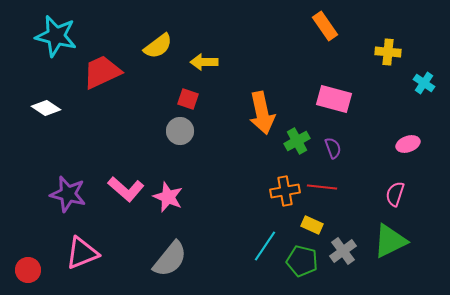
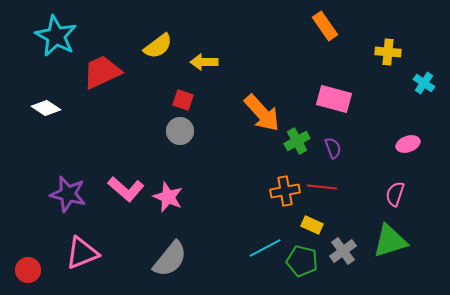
cyan star: rotated 15 degrees clockwise
red square: moved 5 px left, 1 px down
orange arrow: rotated 30 degrees counterclockwise
green triangle: rotated 9 degrees clockwise
cyan line: moved 2 px down; rotated 28 degrees clockwise
